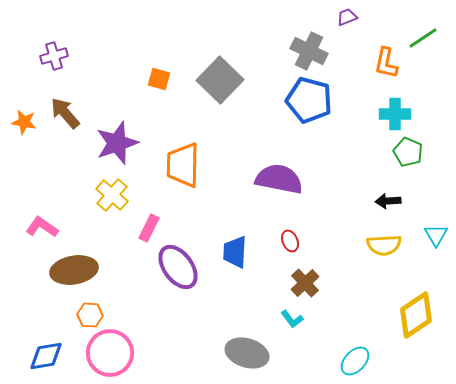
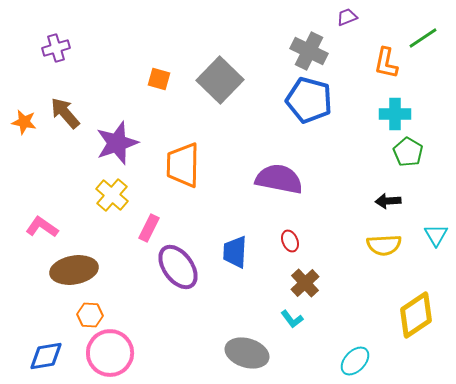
purple cross: moved 2 px right, 8 px up
green pentagon: rotated 8 degrees clockwise
